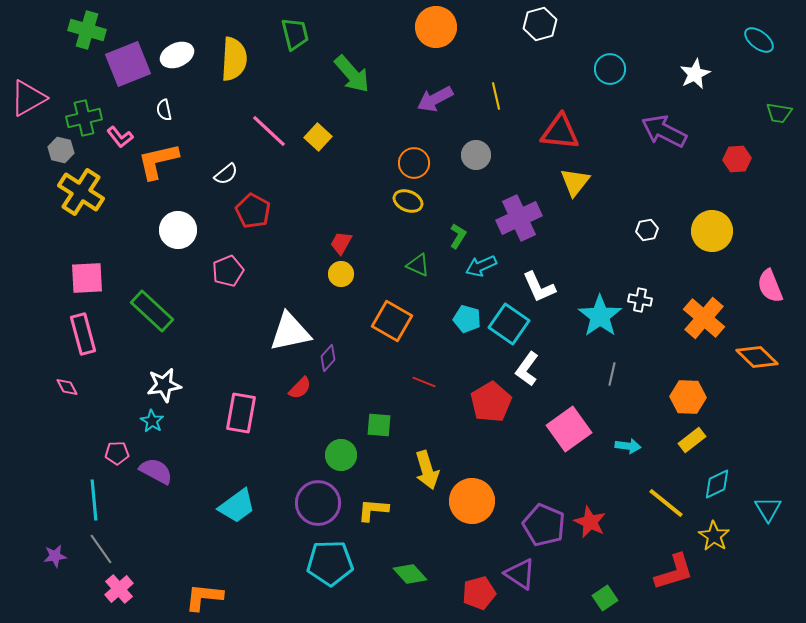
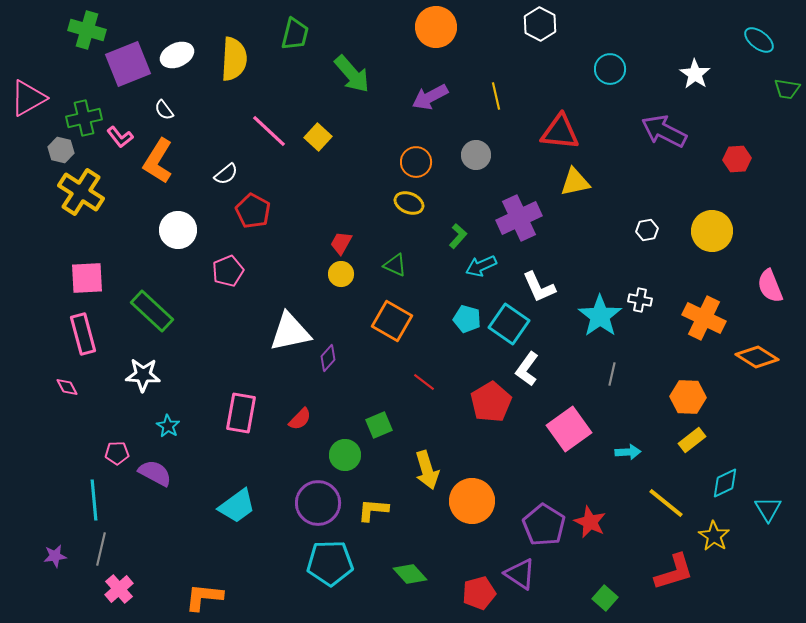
white hexagon at (540, 24): rotated 16 degrees counterclockwise
green trapezoid at (295, 34): rotated 28 degrees clockwise
white star at (695, 74): rotated 12 degrees counterclockwise
purple arrow at (435, 99): moved 5 px left, 2 px up
white semicircle at (164, 110): rotated 25 degrees counterclockwise
green trapezoid at (779, 113): moved 8 px right, 24 px up
orange L-shape at (158, 161): rotated 45 degrees counterclockwise
orange circle at (414, 163): moved 2 px right, 1 px up
yellow triangle at (575, 182): rotated 40 degrees clockwise
yellow ellipse at (408, 201): moved 1 px right, 2 px down
green L-shape at (458, 236): rotated 10 degrees clockwise
green triangle at (418, 265): moved 23 px left
orange cross at (704, 318): rotated 15 degrees counterclockwise
orange diamond at (757, 357): rotated 12 degrees counterclockwise
red line at (424, 382): rotated 15 degrees clockwise
white star at (164, 385): moved 21 px left, 10 px up; rotated 12 degrees clockwise
red semicircle at (300, 388): moved 31 px down
cyan star at (152, 421): moved 16 px right, 5 px down
green square at (379, 425): rotated 28 degrees counterclockwise
cyan arrow at (628, 446): moved 6 px down; rotated 10 degrees counterclockwise
green circle at (341, 455): moved 4 px right
purple semicircle at (156, 471): moved 1 px left, 2 px down
cyan diamond at (717, 484): moved 8 px right, 1 px up
purple pentagon at (544, 525): rotated 9 degrees clockwise
gray line at (101, 549): rotated 48 degrees clockwise
green square at (605, 598): rotated 15 degrees counterclockwise
